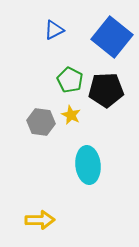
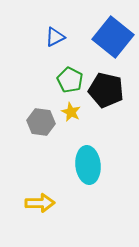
blue triangle: moved 1 px right, 7 px down
blue square: moved 1 px right
black pentagon: rotated 16 degrees clockwise
yellow star: moved 3 px up
yellow arrow: moved 17 px up
